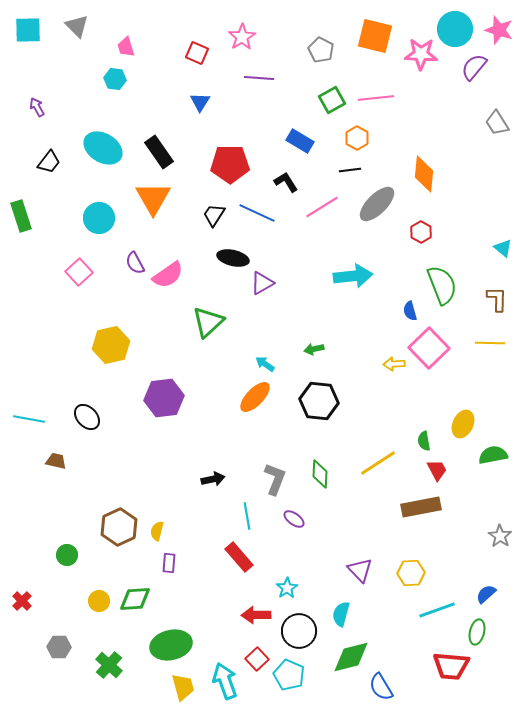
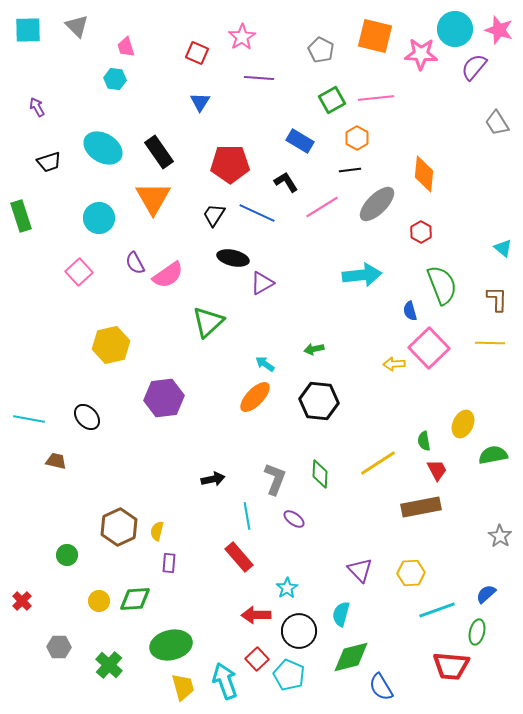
black trapezoid at (49, 162): rotated 35 degrees clockwise
cyan arrow at (353, 276): moved 9 px right, 1 px up
